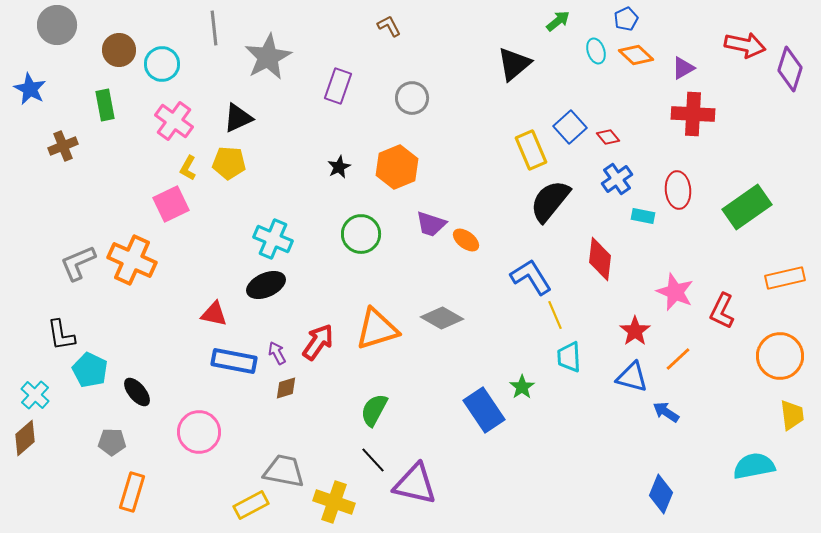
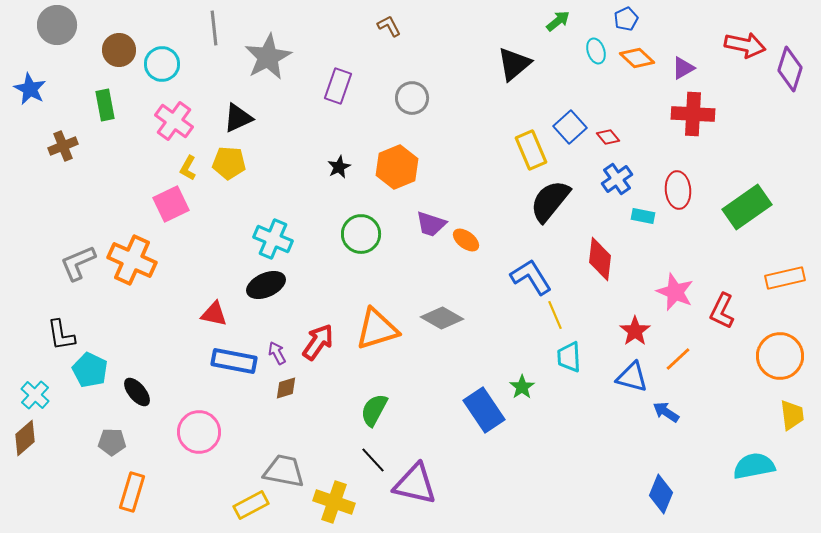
orange diamond at (636, 55): moved 1 px right, 3 px down
